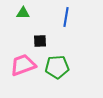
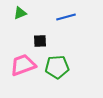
green triangle: moved 3 px left; rotated 24 degrees counterclockwise
blue line: rotated 66 degrees clockwise
